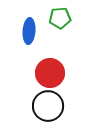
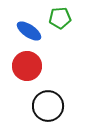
blue ellipse: rotated 60 degrees counterclockwise
red circle: moved 23 px left, 7 px up
